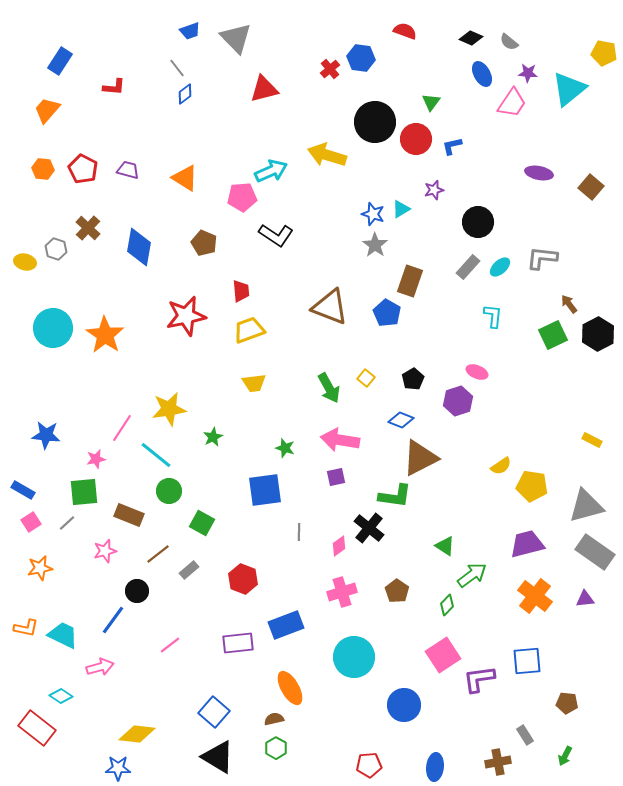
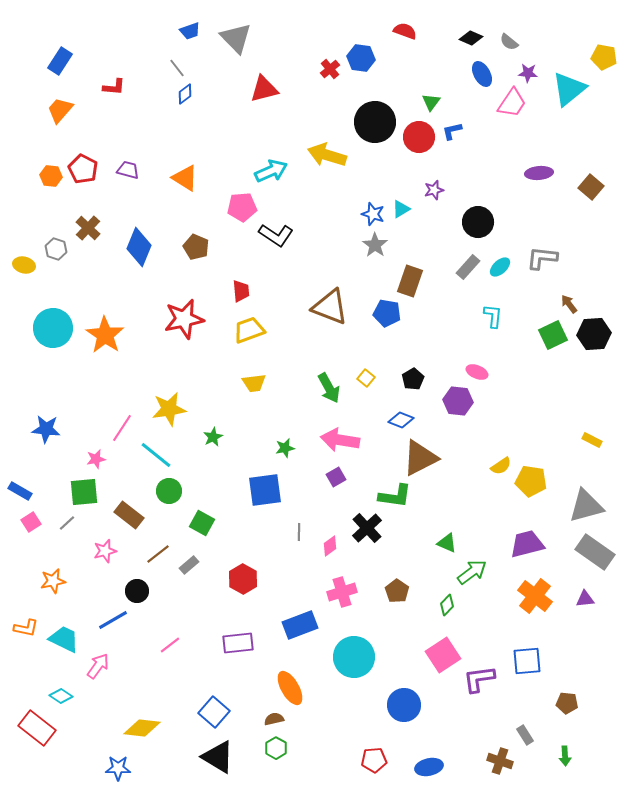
yellow pentagon at (604, 53): moved 4 px down
orange trapezoid at (47, 110): moved 13 px right
red circle at (416, 139): moved 3 px right, 2 px up
blue L-shape at (452, 146): moved 15 px up
orange hexagon at (43, 169): moved 8 px right, 7 px down
purple ellipse at (539, 173): rotated 16 degrees counterclockwise
pink pentagon at (242, 197): moved 10 px down
brown pentagon at (204, 243): moved 8 px left, 4 px down
blue diamond at (139, 247): rotated 12 degrees clockwise
yellow ellipse at (25, 262): moved 1 px left, 3 px down
blue pentagon at (387, 313): rotated 20 degrees counterclockwise
red star at (186, 316): moved 2 px left, 3 px down
black hexagon at (598, 334): moved 4 px left; rotated 24 degrees clockwise
purple hexagon at (458, 401): rotated 24 degrees clockwise
blue star at (46, 435): moved 6 px up
green star at (285, 448): rotated 30 degrees counterclockwise
purple square at (336, 477): rotated 18 degrees counterclockwise
yellow pentagon at (532, 486): moved 1 px left, 5 px up
blue rectangle at (23, 490): moved 3 px left, 1 px down
brown rectangle at (129, 515): rotated 16 degrees clockwise
black cross at (369, 528): moved 2 px left; rotated 8 degrees clockwise
pink diamond at (339, 546): moved 9 px left
green triangle at (445, 546): moved 2 px right, 3 px up; rotated 10 degrees counterclockwise
orange star at (40, 568): moved 13 px right, 13 px down
gray rectangle at (189, 570): moved 5 px up
green arrow at (472, 575): moved 3 px up
red hexagon at (243, 579): rotated 8 degrees clockwise
blue line at (113, 620): rotated 24 degrees clockwise
blue rectangle at (286, 625): moved 14 px right
cyan trapezoid at (63, 635): moved 1 px right, 4 px down
pink arrow at (100, 667): moved 2 px left, 1 px up; rotated 40 degrees counterclockwise
yellow diamond at (137, 734): moved 5 px right, 6 px up
green arrow at (565, 756): rotated 30 degrees counterclockwise
brown cross at (498, 762): moved 2 px right, 1 px up; rotated 30 degrees clockwise
red pentagon at (369, 765): moved 5 px right, 5 px up
blue ellipse at (435, 767): moved 6 px left; rotated 72 degrees clockwise
